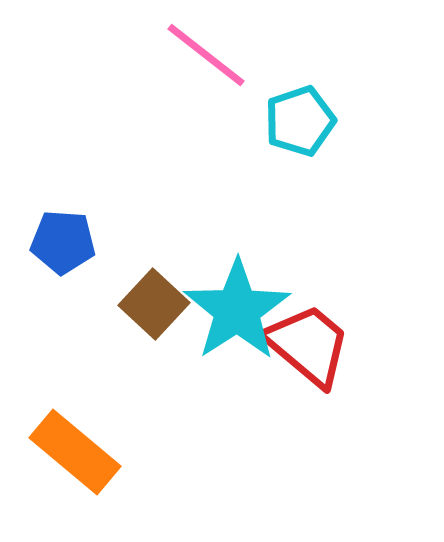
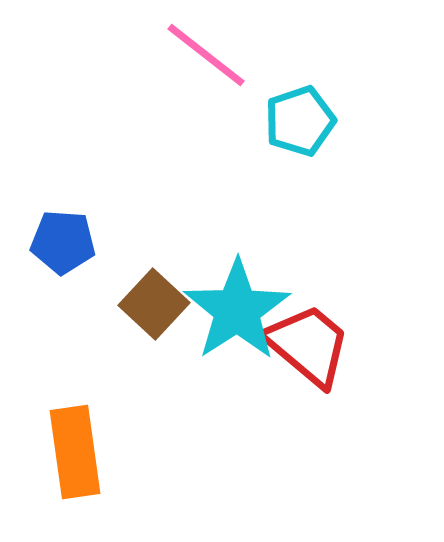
orange rectangle: rotated 42 degrees clockwise
